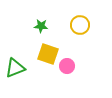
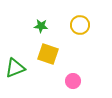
pink circle: moved 6 px right, 15 px down
